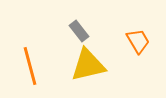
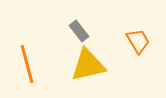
orange line: moved 3 px left, 2 px up
